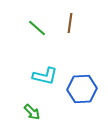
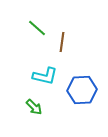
brown line: moved 8 px left, 19 px down
blue hexagon: moved 1 px down
green arrow: moved 2 px right, 5 px up
